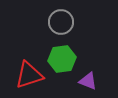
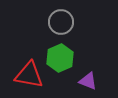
green hexagon: moved 2 px left, 1 px up; rotated 16 degrees counterclockwise
red triangle: rotated 28 degrees clockwise
